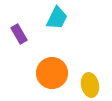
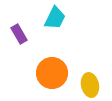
cyan trapezoid: moved 2 px left
